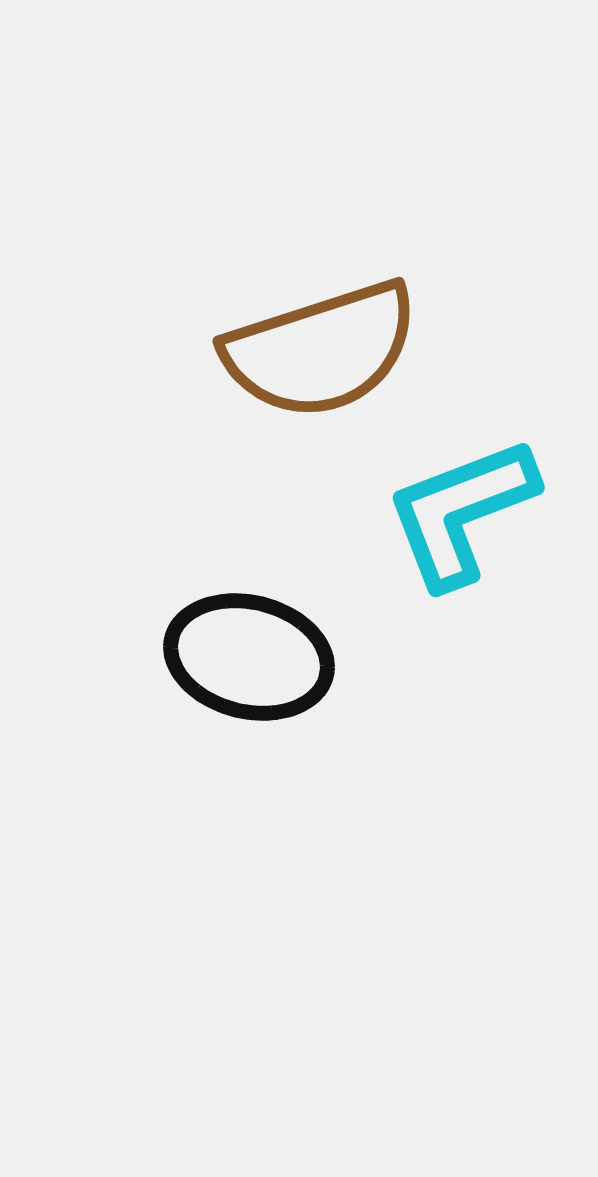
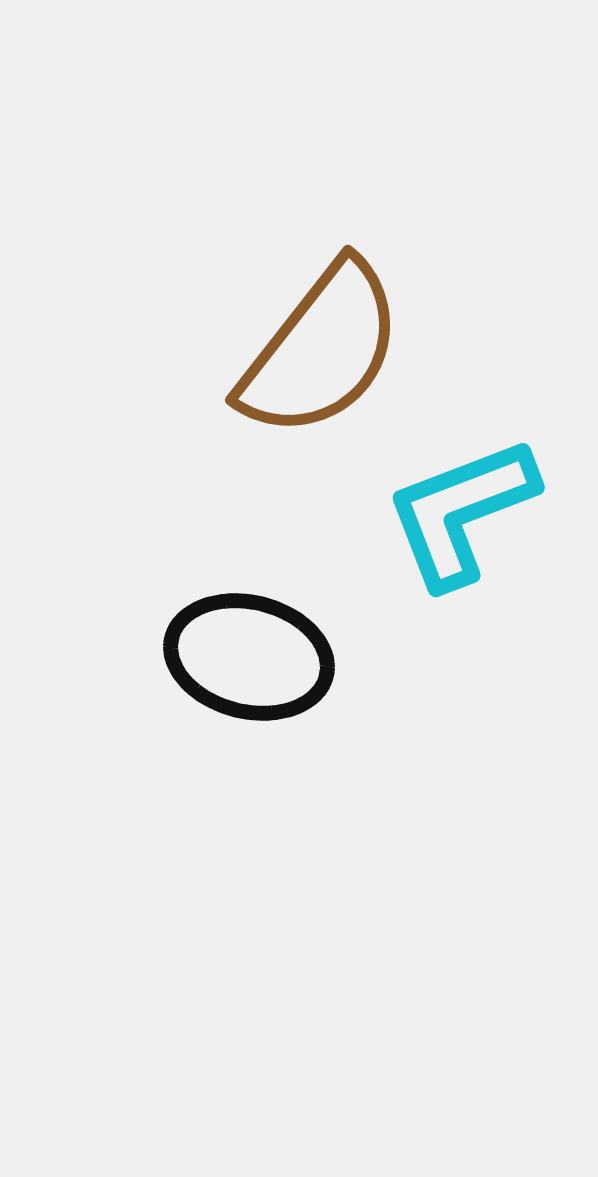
brown semicircle: rotated 34 degrees counterclockwise
